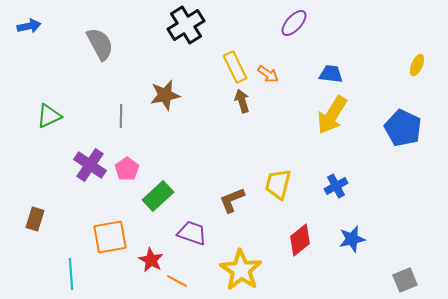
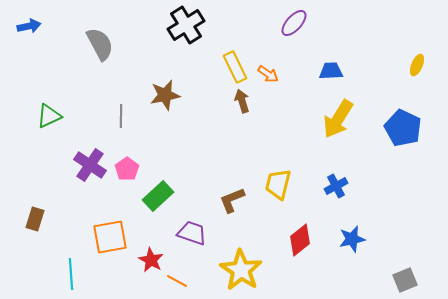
blue trapezoid: moved 3 px up; rotated 10 degrees counterclockwise
yellow arrow: moved 6 px right, 4 px down
